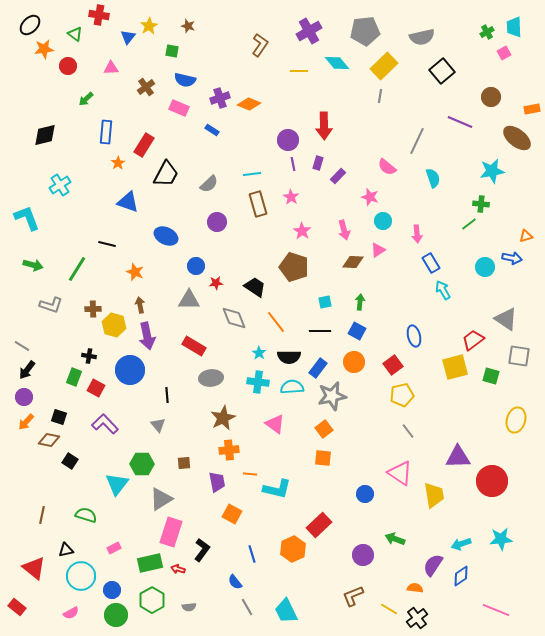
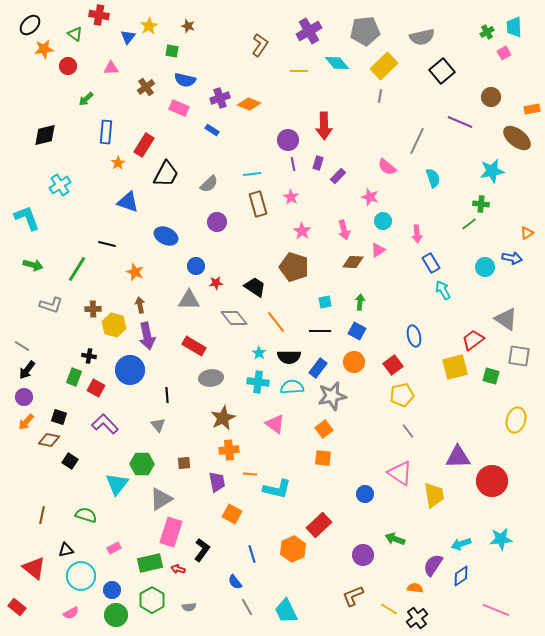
orange triangle at (526, 236): moved 1 px right, 3 px up; rotated 16 degrees counterclockwise
gray diamond at (234, 318): rotated 16 degrees counterclockwise
